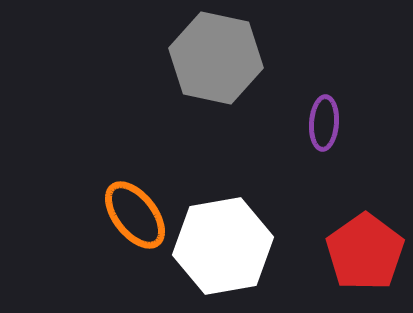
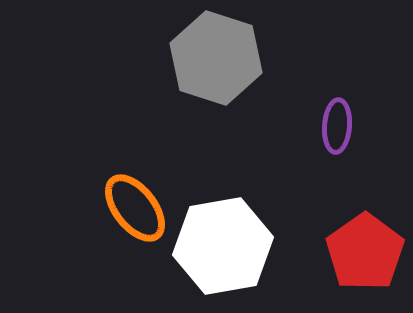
gray hexagon: rotated 6 degrees clockwise
purple ellipse: moved 13 px right, 3 px down
orange ellipse: moved 7 px up
